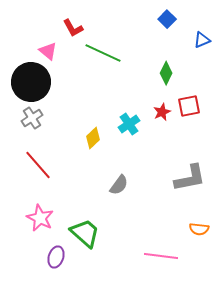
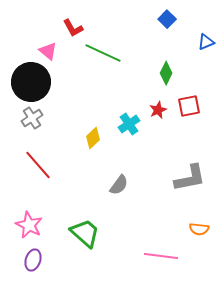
blue triangle: moved 4 px right, 2 px down
red star: moved 4 px left, 2 px up
pink star: moved 11 px left, 7 px down
purple ellipse: moved 23 px left, 3 px down
